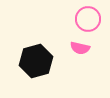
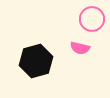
pink circle: moved 4 px right
